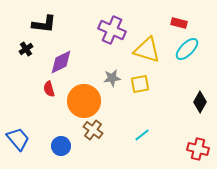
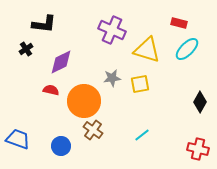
red semicircle: moved 2 px right, 1 px down; rotated 119 degrees clockwise
blue trapezoid: rotated 30 degrees counterclockwise
